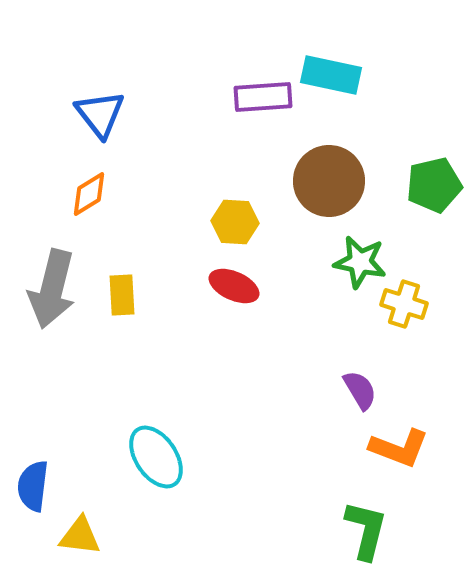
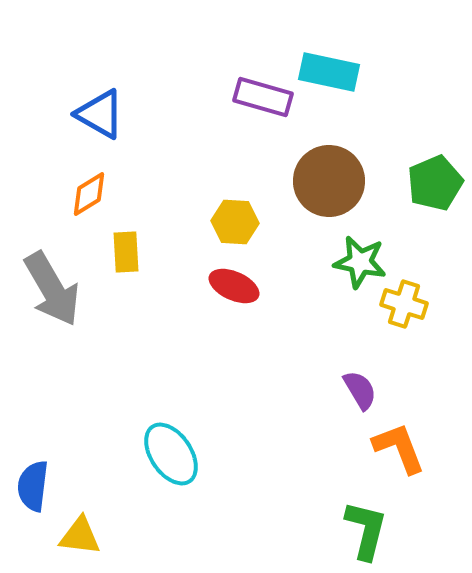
cyan rectangle: moved 2 px left, 3 px up
purple rectangle: rotated 20 degrees clockwise
blue triangle: rotated 22 degrees counterclockwise
green pentagon: moved 1 px right, 2 px up; rotated 10 degrees counterclockwise
gray arrow: rotated 44 degrees counterclockwise
yellow rectangle: moved 4 px right, 43 px up
orange L-shape: rotated 132 degrees counterclockwise
cyan ellipse: moved 15 px right, 3 px up
